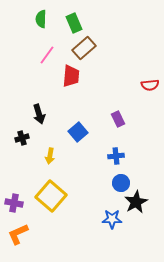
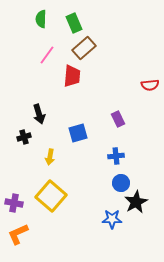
red trapezoid: moved 1 px right
blue square: moved 1 px down; rotated 24 degrees clockwise
black cross: moved 2 px right, 1 px up
yellow arrow: moved 1 px down
